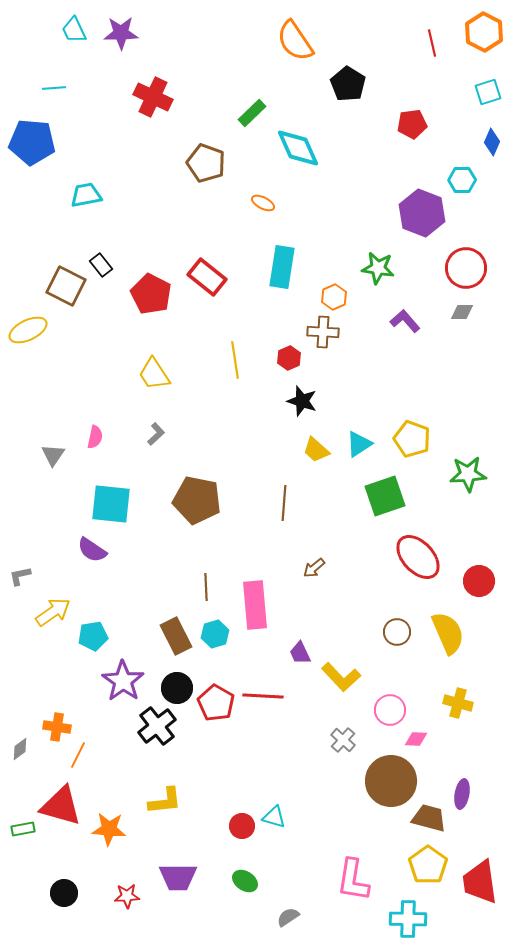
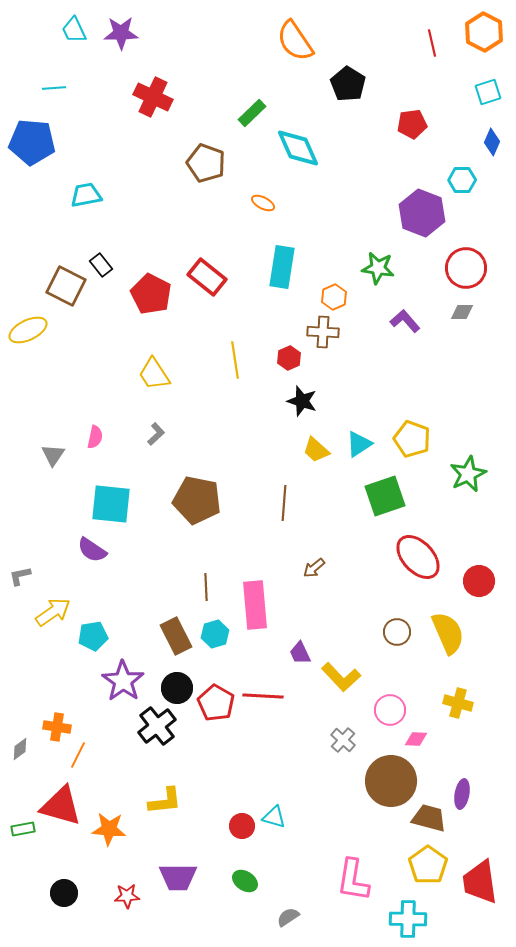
green star at (468, 474): rotated 21 degrees counterclockwise
